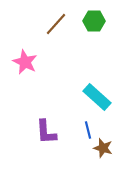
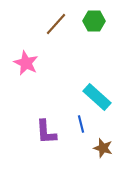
pink star: moved 1 px right, 1 px down
blue line: moved 7 px left, 6 px up
